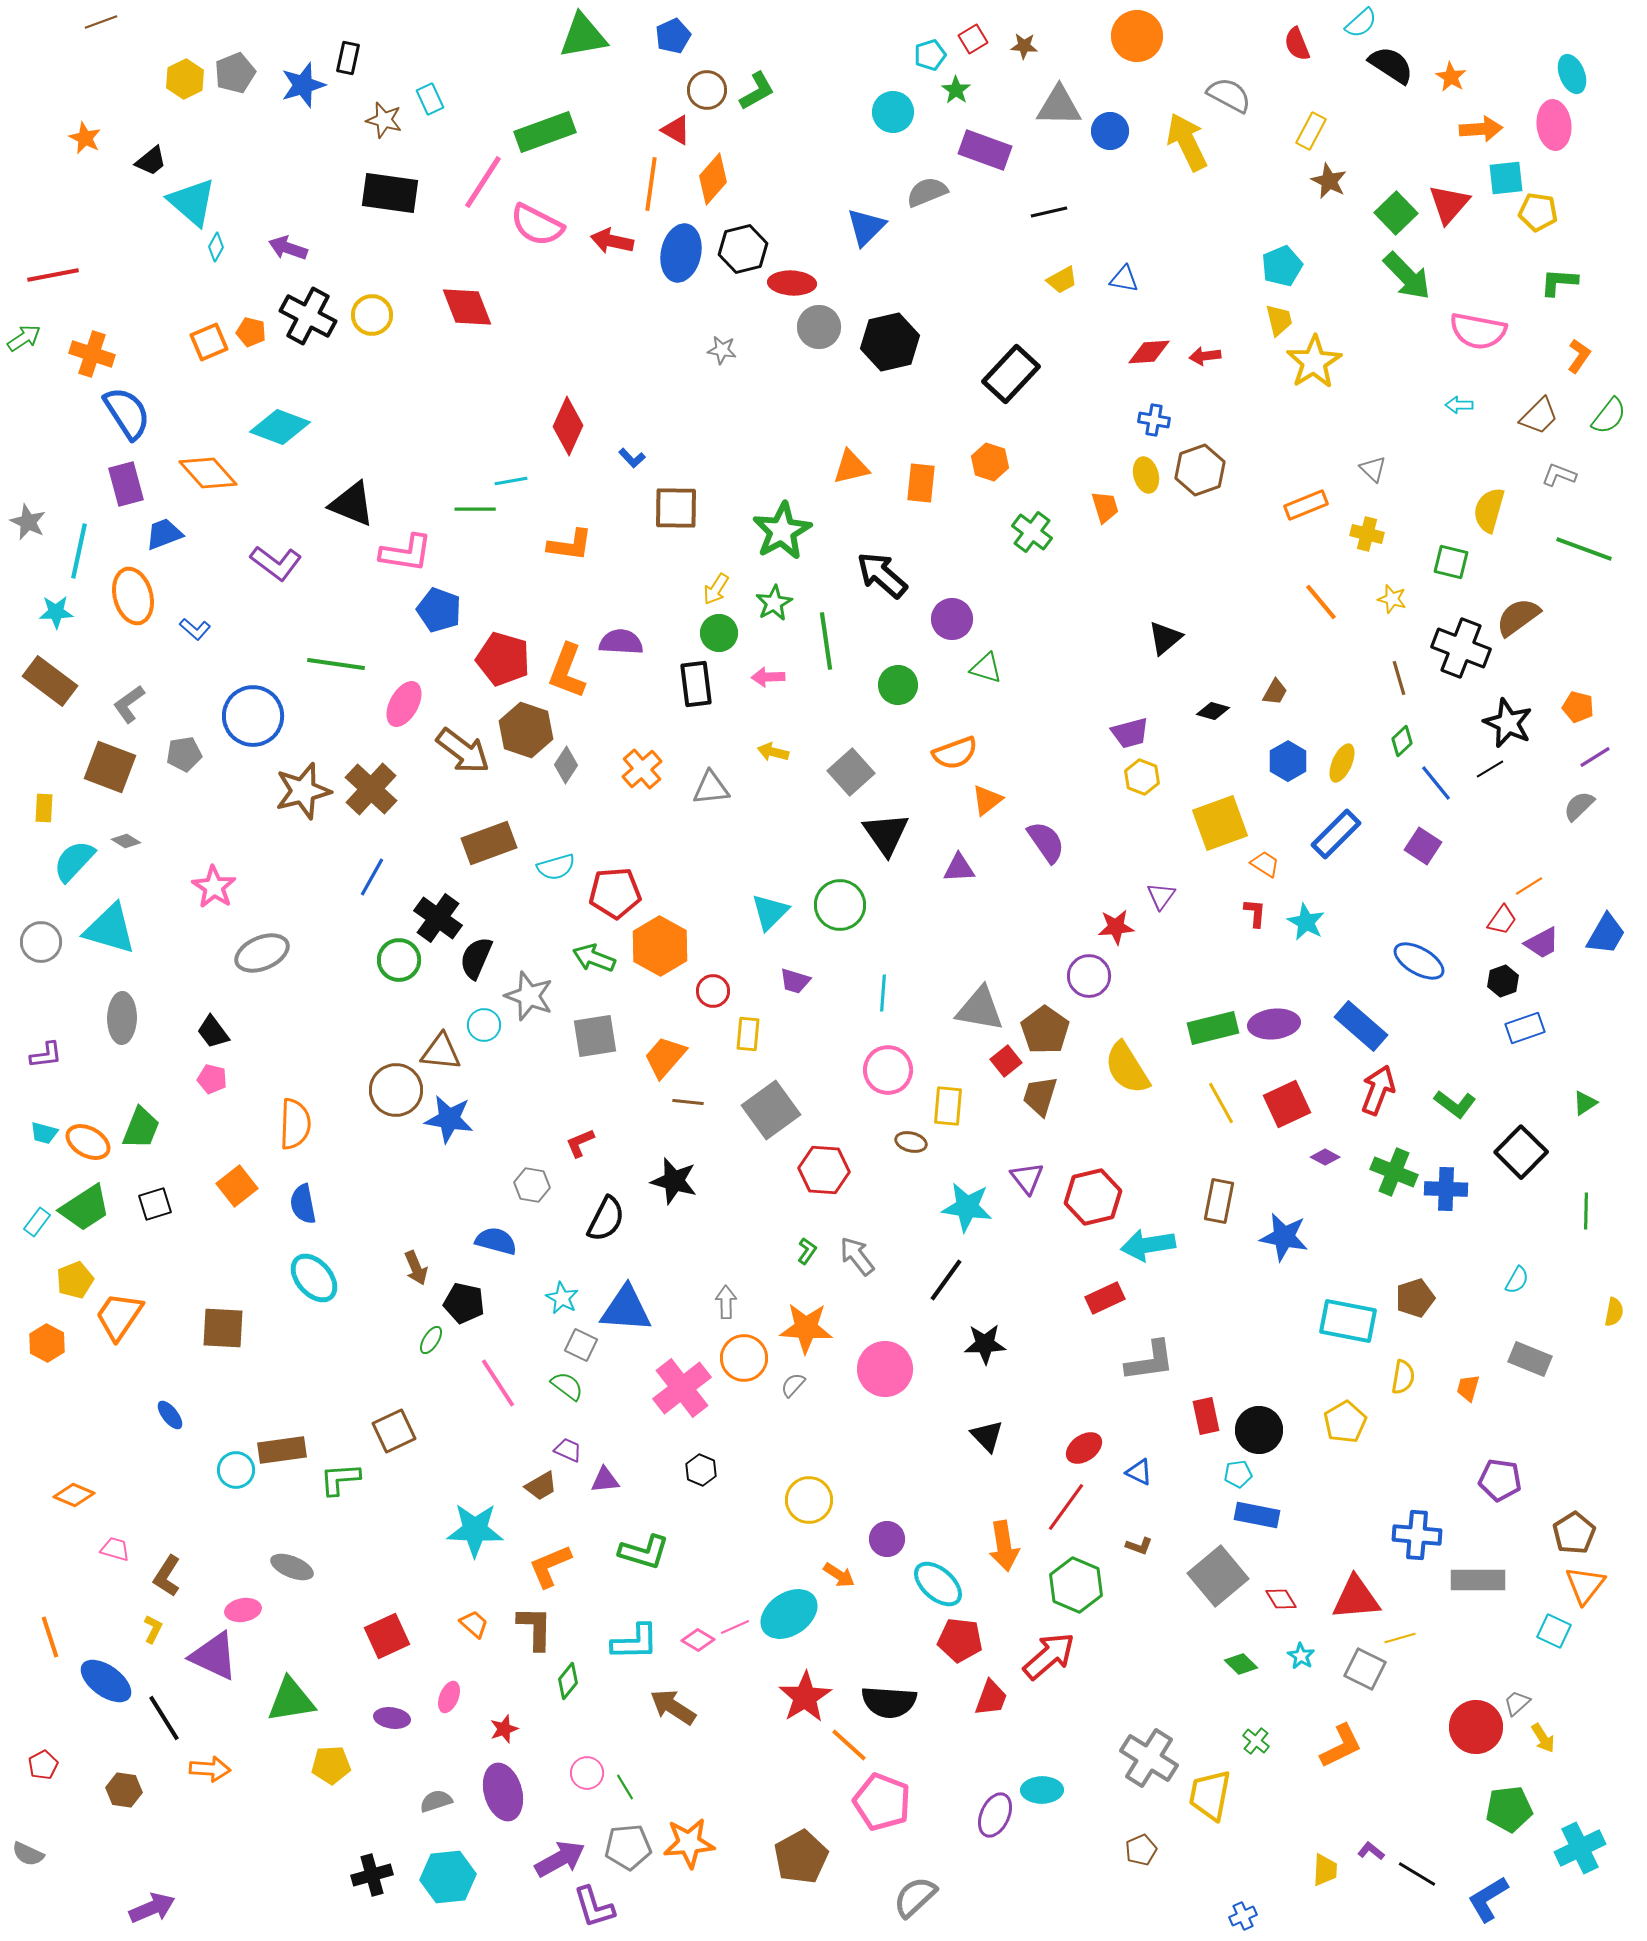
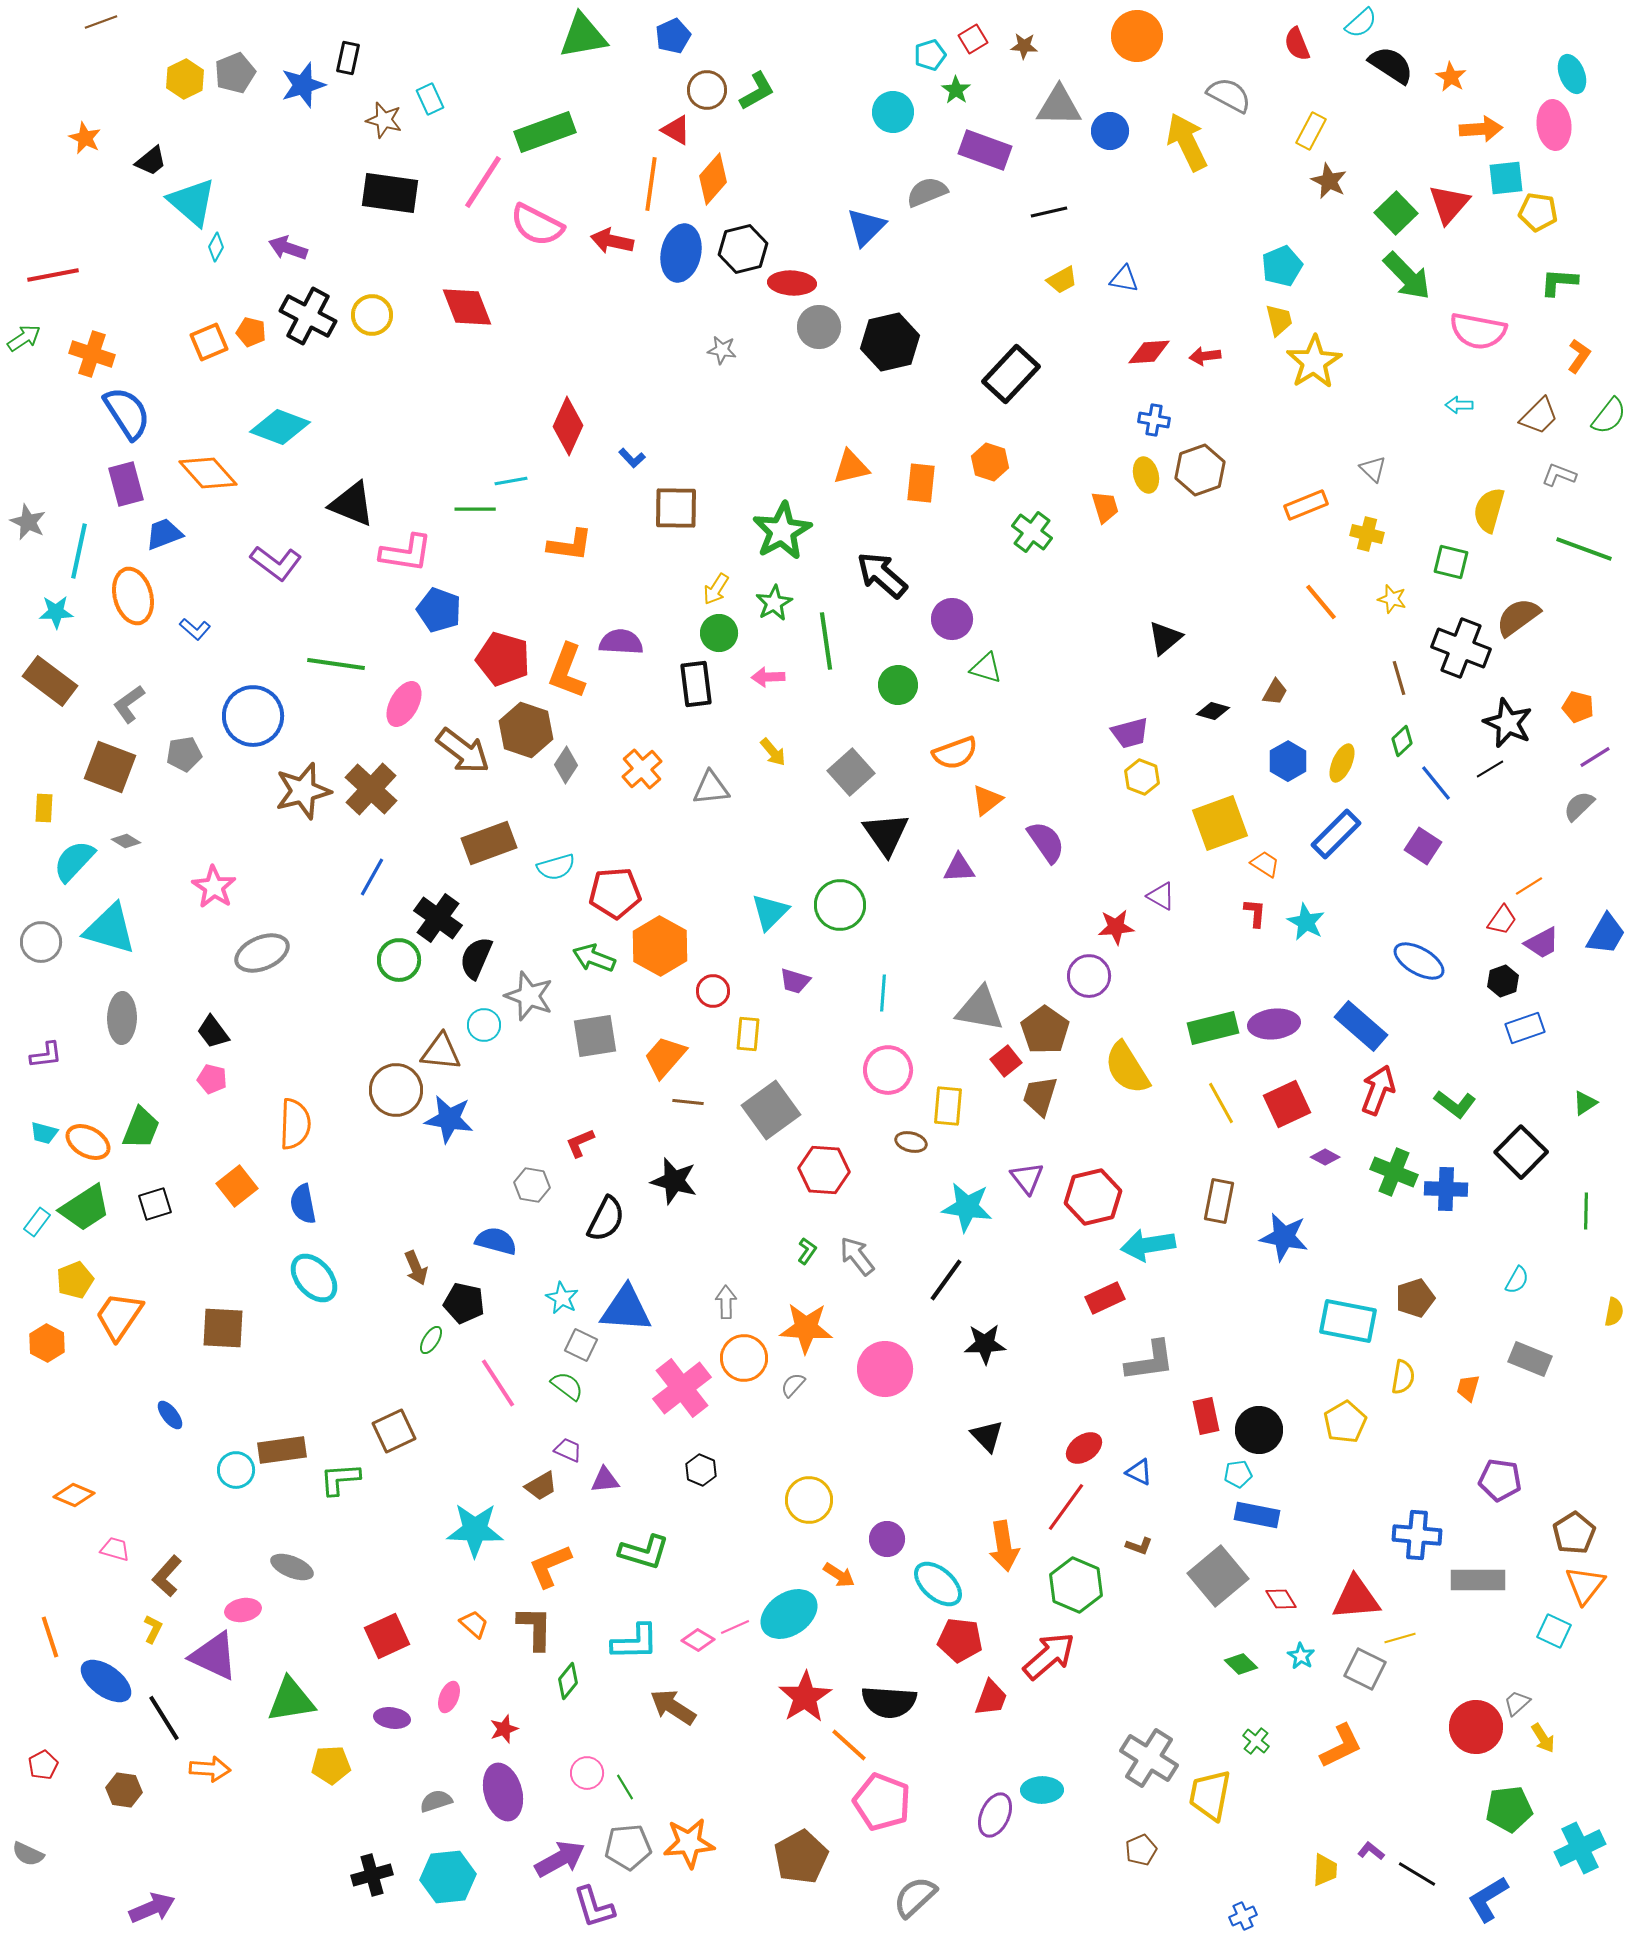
yellow arrow at (773, 752): rotated 144 degrees counterclockwise
purple triangle at (1161, 896): rotated 36 degrees counterclockwise
brown L-shape at (167, 1576): rotated 9 degrees clockwise
